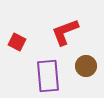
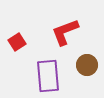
red square: rotated 30 degrees clockwise
brown circle: moved 1 px right, 1 px up
